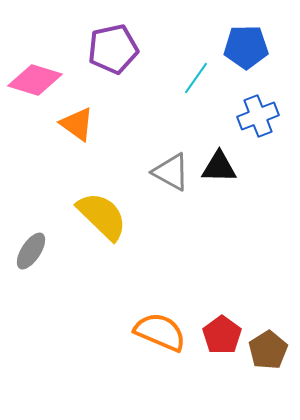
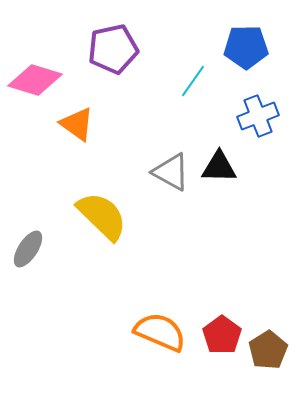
cyan line: moved 3 px left, 3 px down
gray ellipse: moved 3 px left, 2 px up
